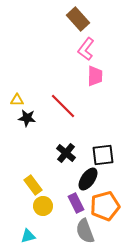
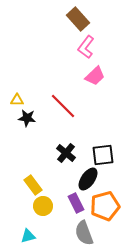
pink L-shape: moved 2 px up
pink trapezoid: rotated 45 degrees clockwise
gray semicircle: moved 1 px left, 2 px down
